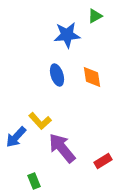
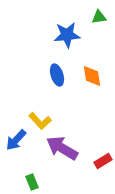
green triangle: moved 4 px right, 1 px down; rotated 21 degrees clockwise
orange diamond: moved 1 px up
blue arrow: moved 3 px down
purple arrow: rotated 20 degrees counterclockwise
green rectangle: moved 2 px left, 1 px down
